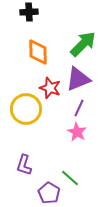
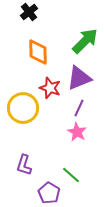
black cross: rotated 36 degrees counterclockwise
green arrow: moved 2 px right, 3 px up
purple triangle: moved 1 px right, 1 px up
yellow circle: moved 3 px left, 1 px up
green line: moved 1 px right, 3 px up
